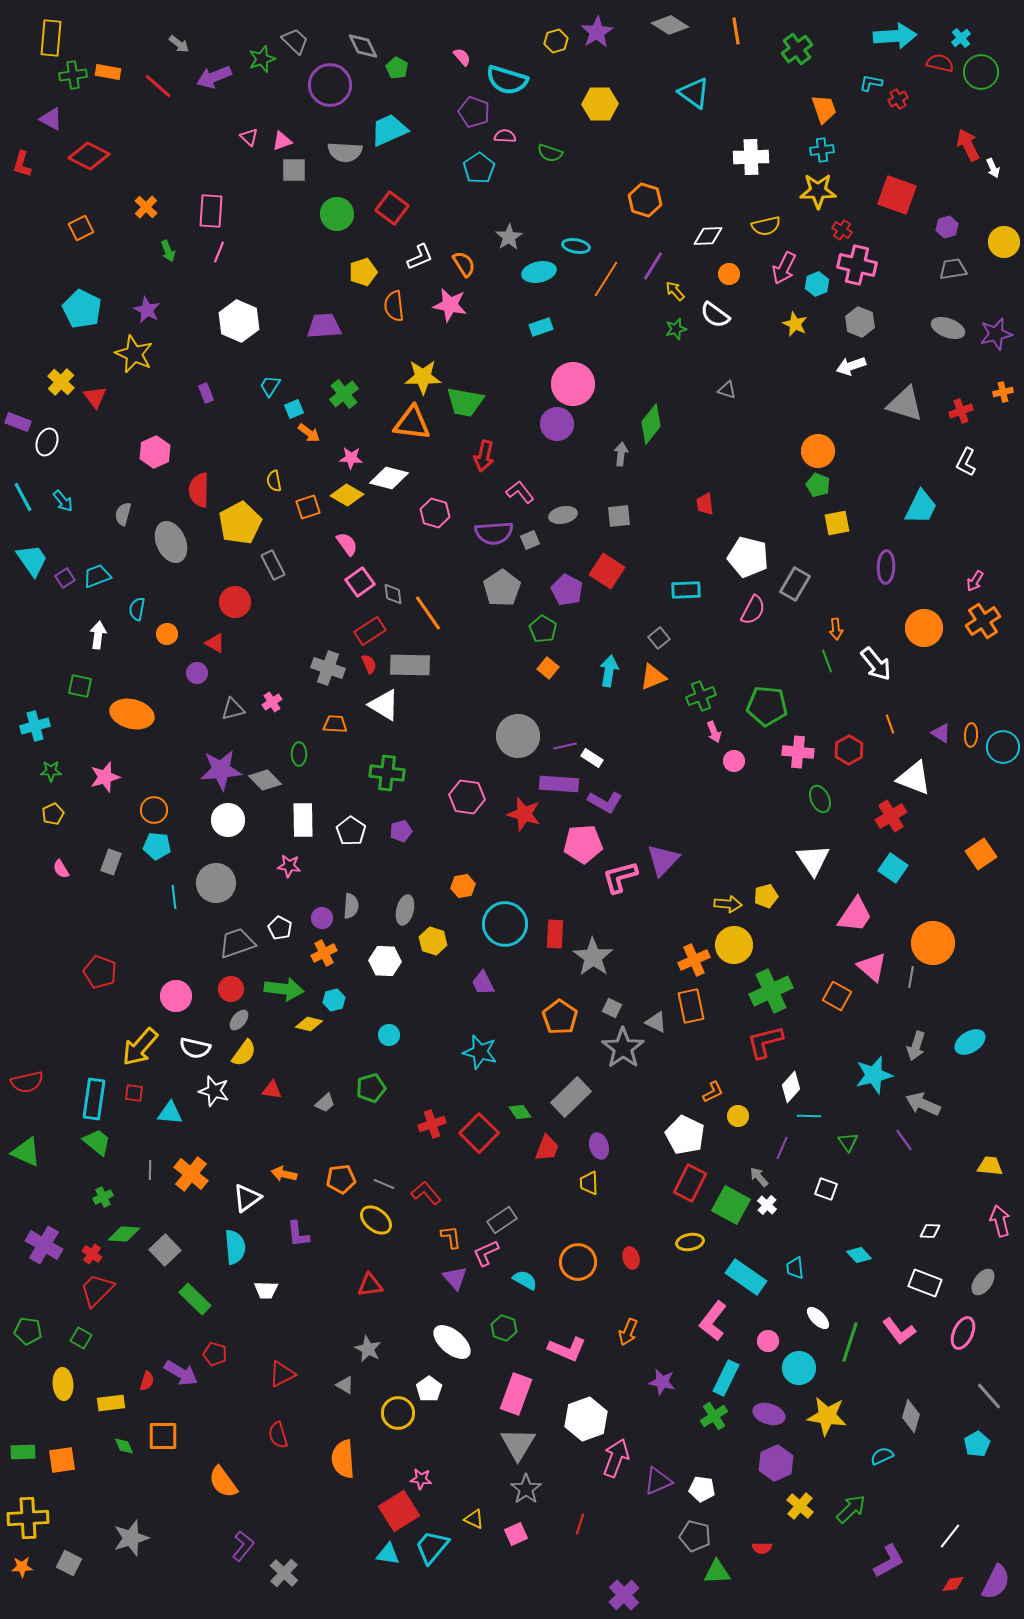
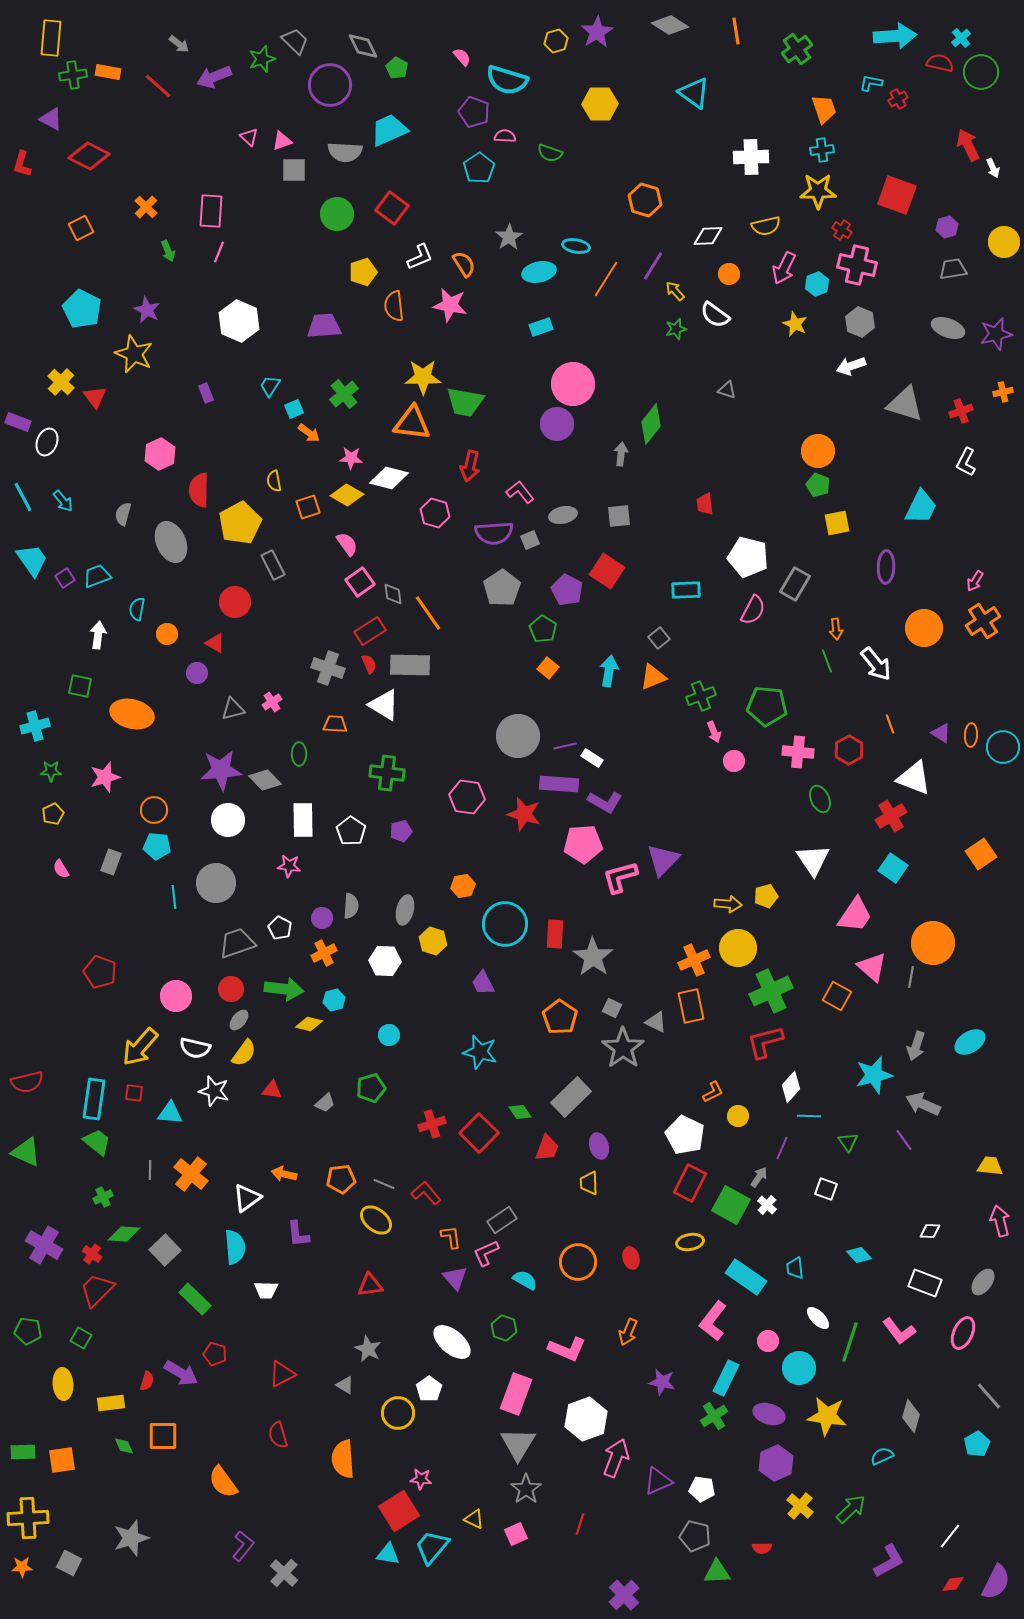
pink hexagon at (155, 452): moved 5 px right, 2 px down
red arrow at (484, 456): moved 14 px left, 10 px down
yellow circle at (734, 945): moved 4 px right, 3 px down
gray arrow at (759, 1177): rotated 75 degrees clockwise
